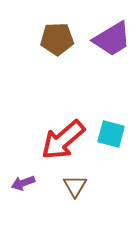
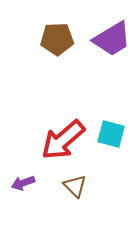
brown triangle: rotated 15 degrees counterclockwise
